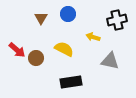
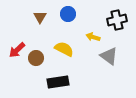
brown triangle: moved 1 px left, 1 px up
red arrow: rotated 96 degrees clockwise
gray triangle: moved 1 px left, 5 px up; rotated 24 degrees clockwise
black rectangle: moved 13 px left
